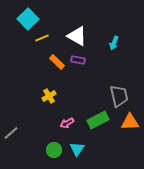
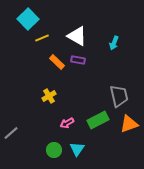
orange triangle: moved 1 px left, 2 px down; rotated 18 degrees counterclockwise
